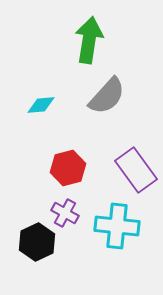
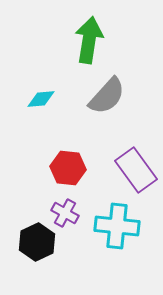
cyan diamond: moved 6 px up
red hexagon: rotated 20 degrees clockwise
